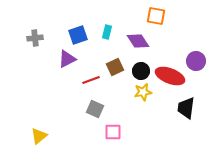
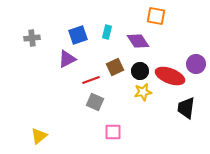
gray cross: moved 3 px left
purple circle: moved 3 px down
black circle: moved 1 px left
gray square: moved 7 px up
